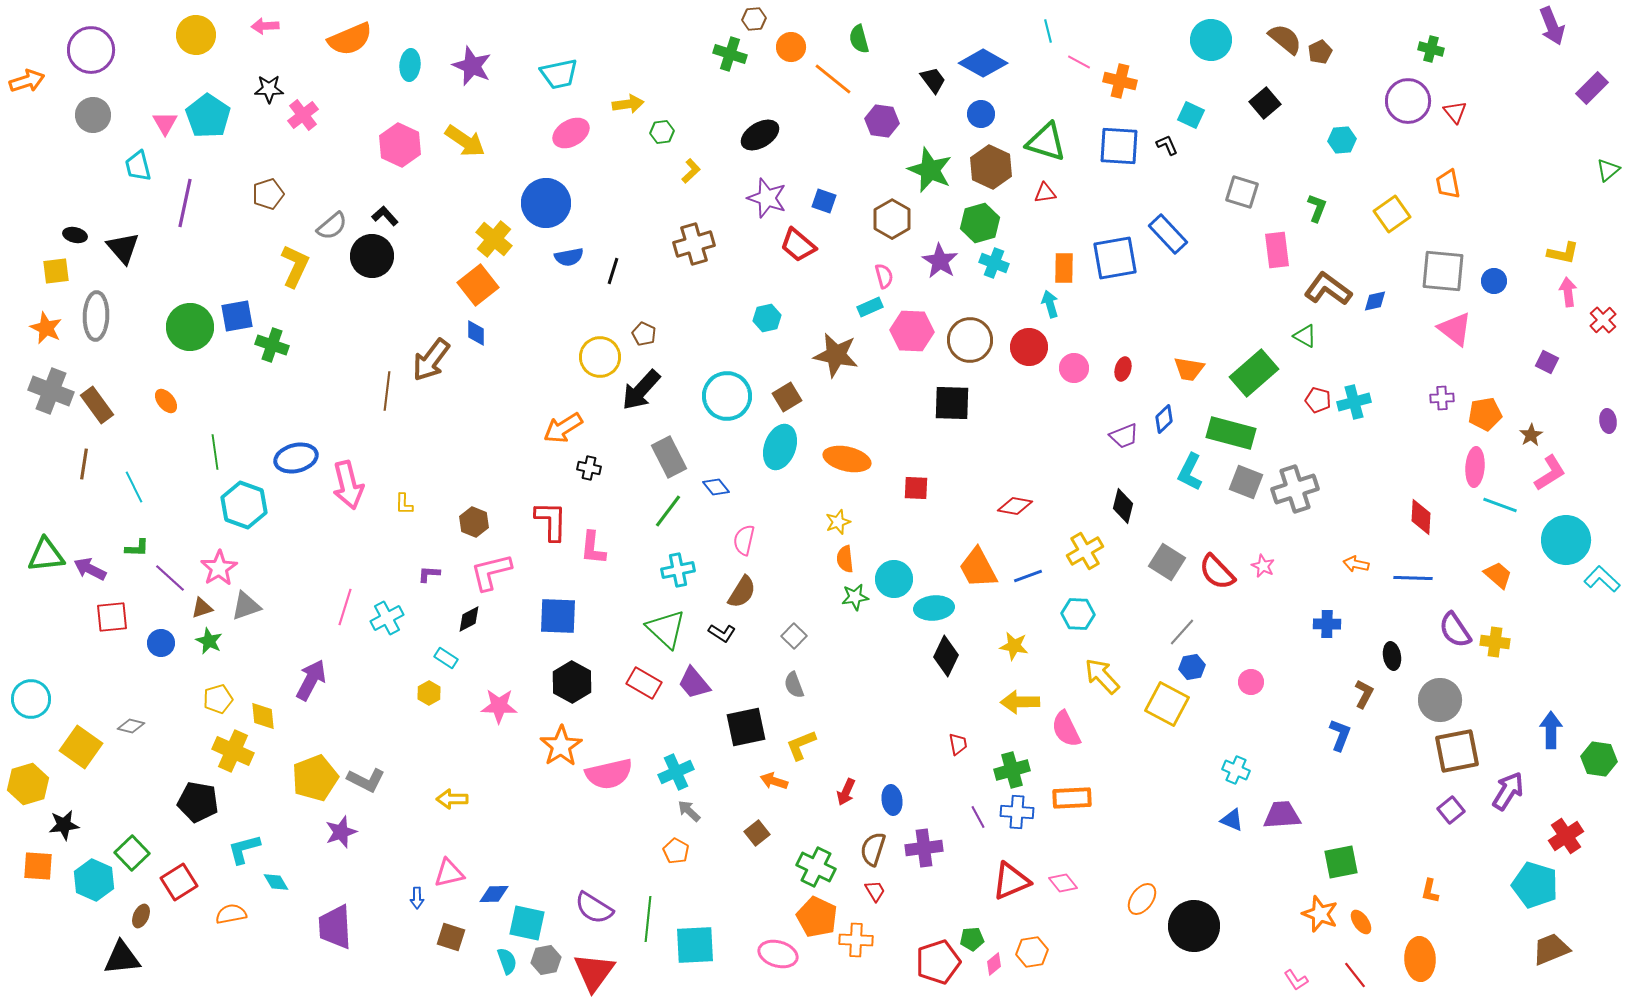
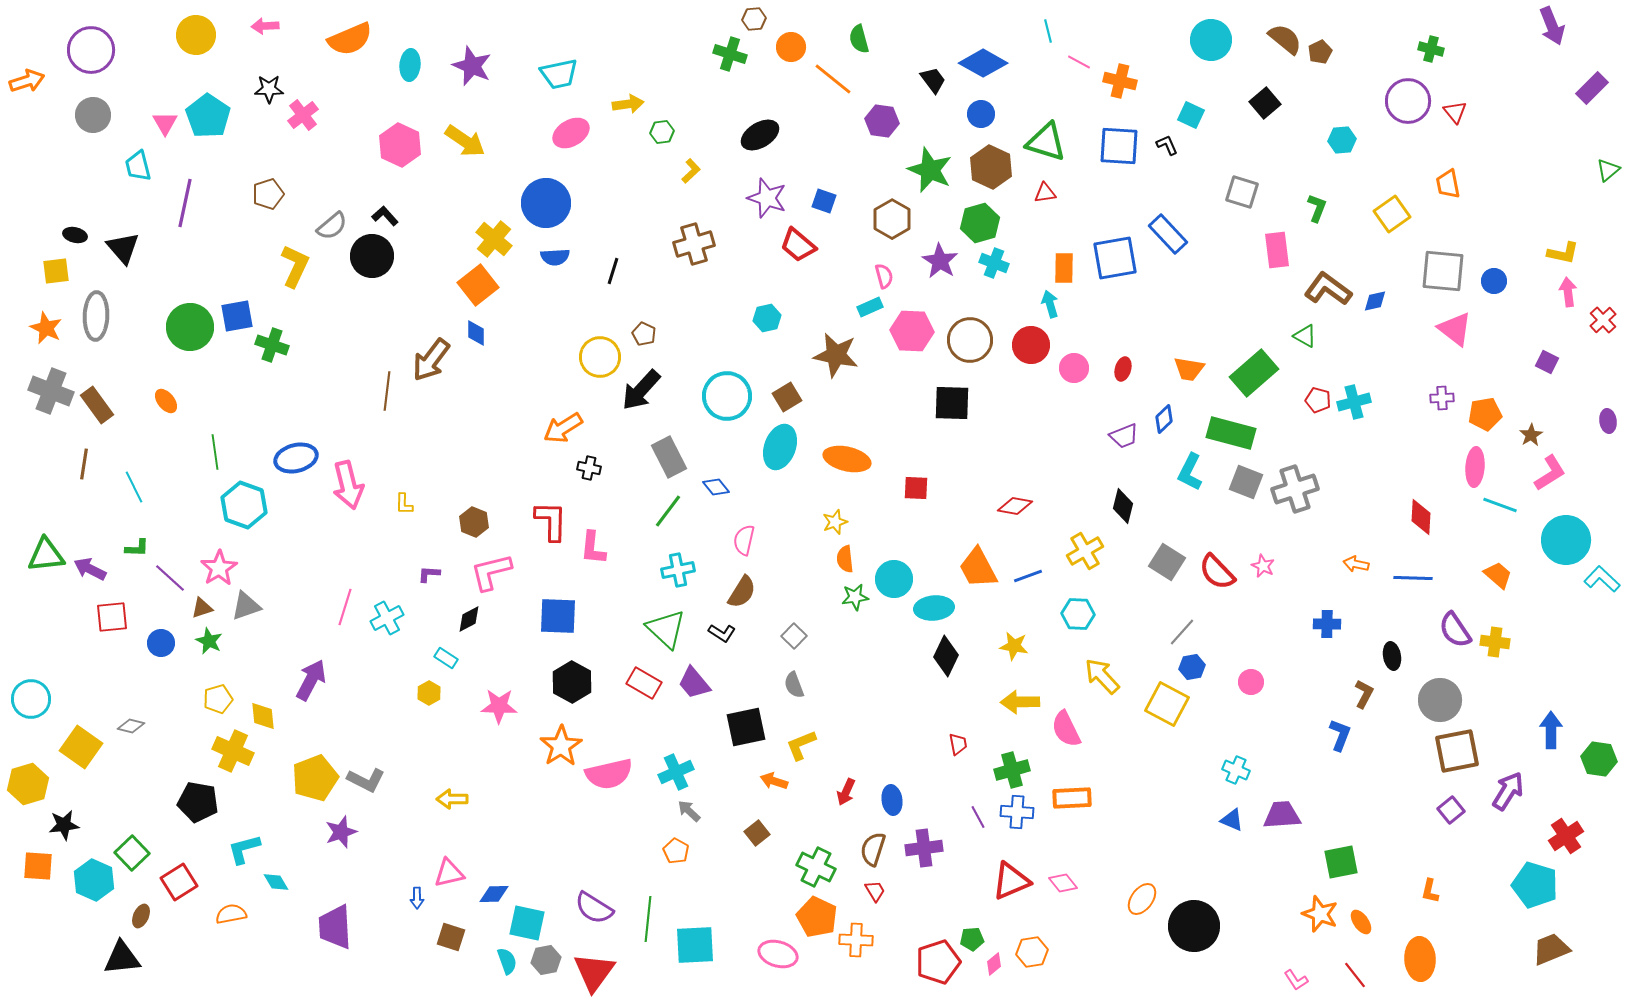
blue semicircle at (569, 257): moved 14 px left; rotated 8 degrees clockwise
red circle at (1029, 347): moved 2 px right, 2 px up
yellow star at (838, 522): moved 3 px left
